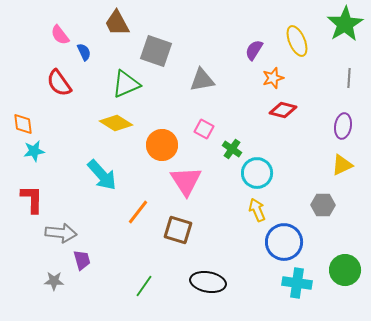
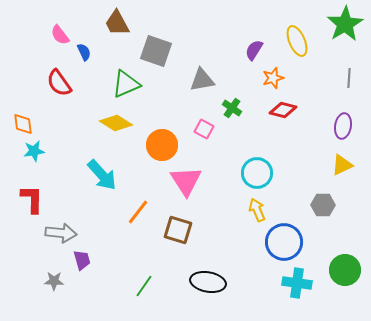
green cross: moved 41 px up
